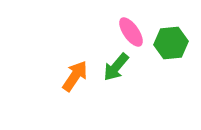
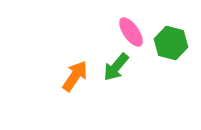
green hexagon: rotated 20 degrees clockwise
